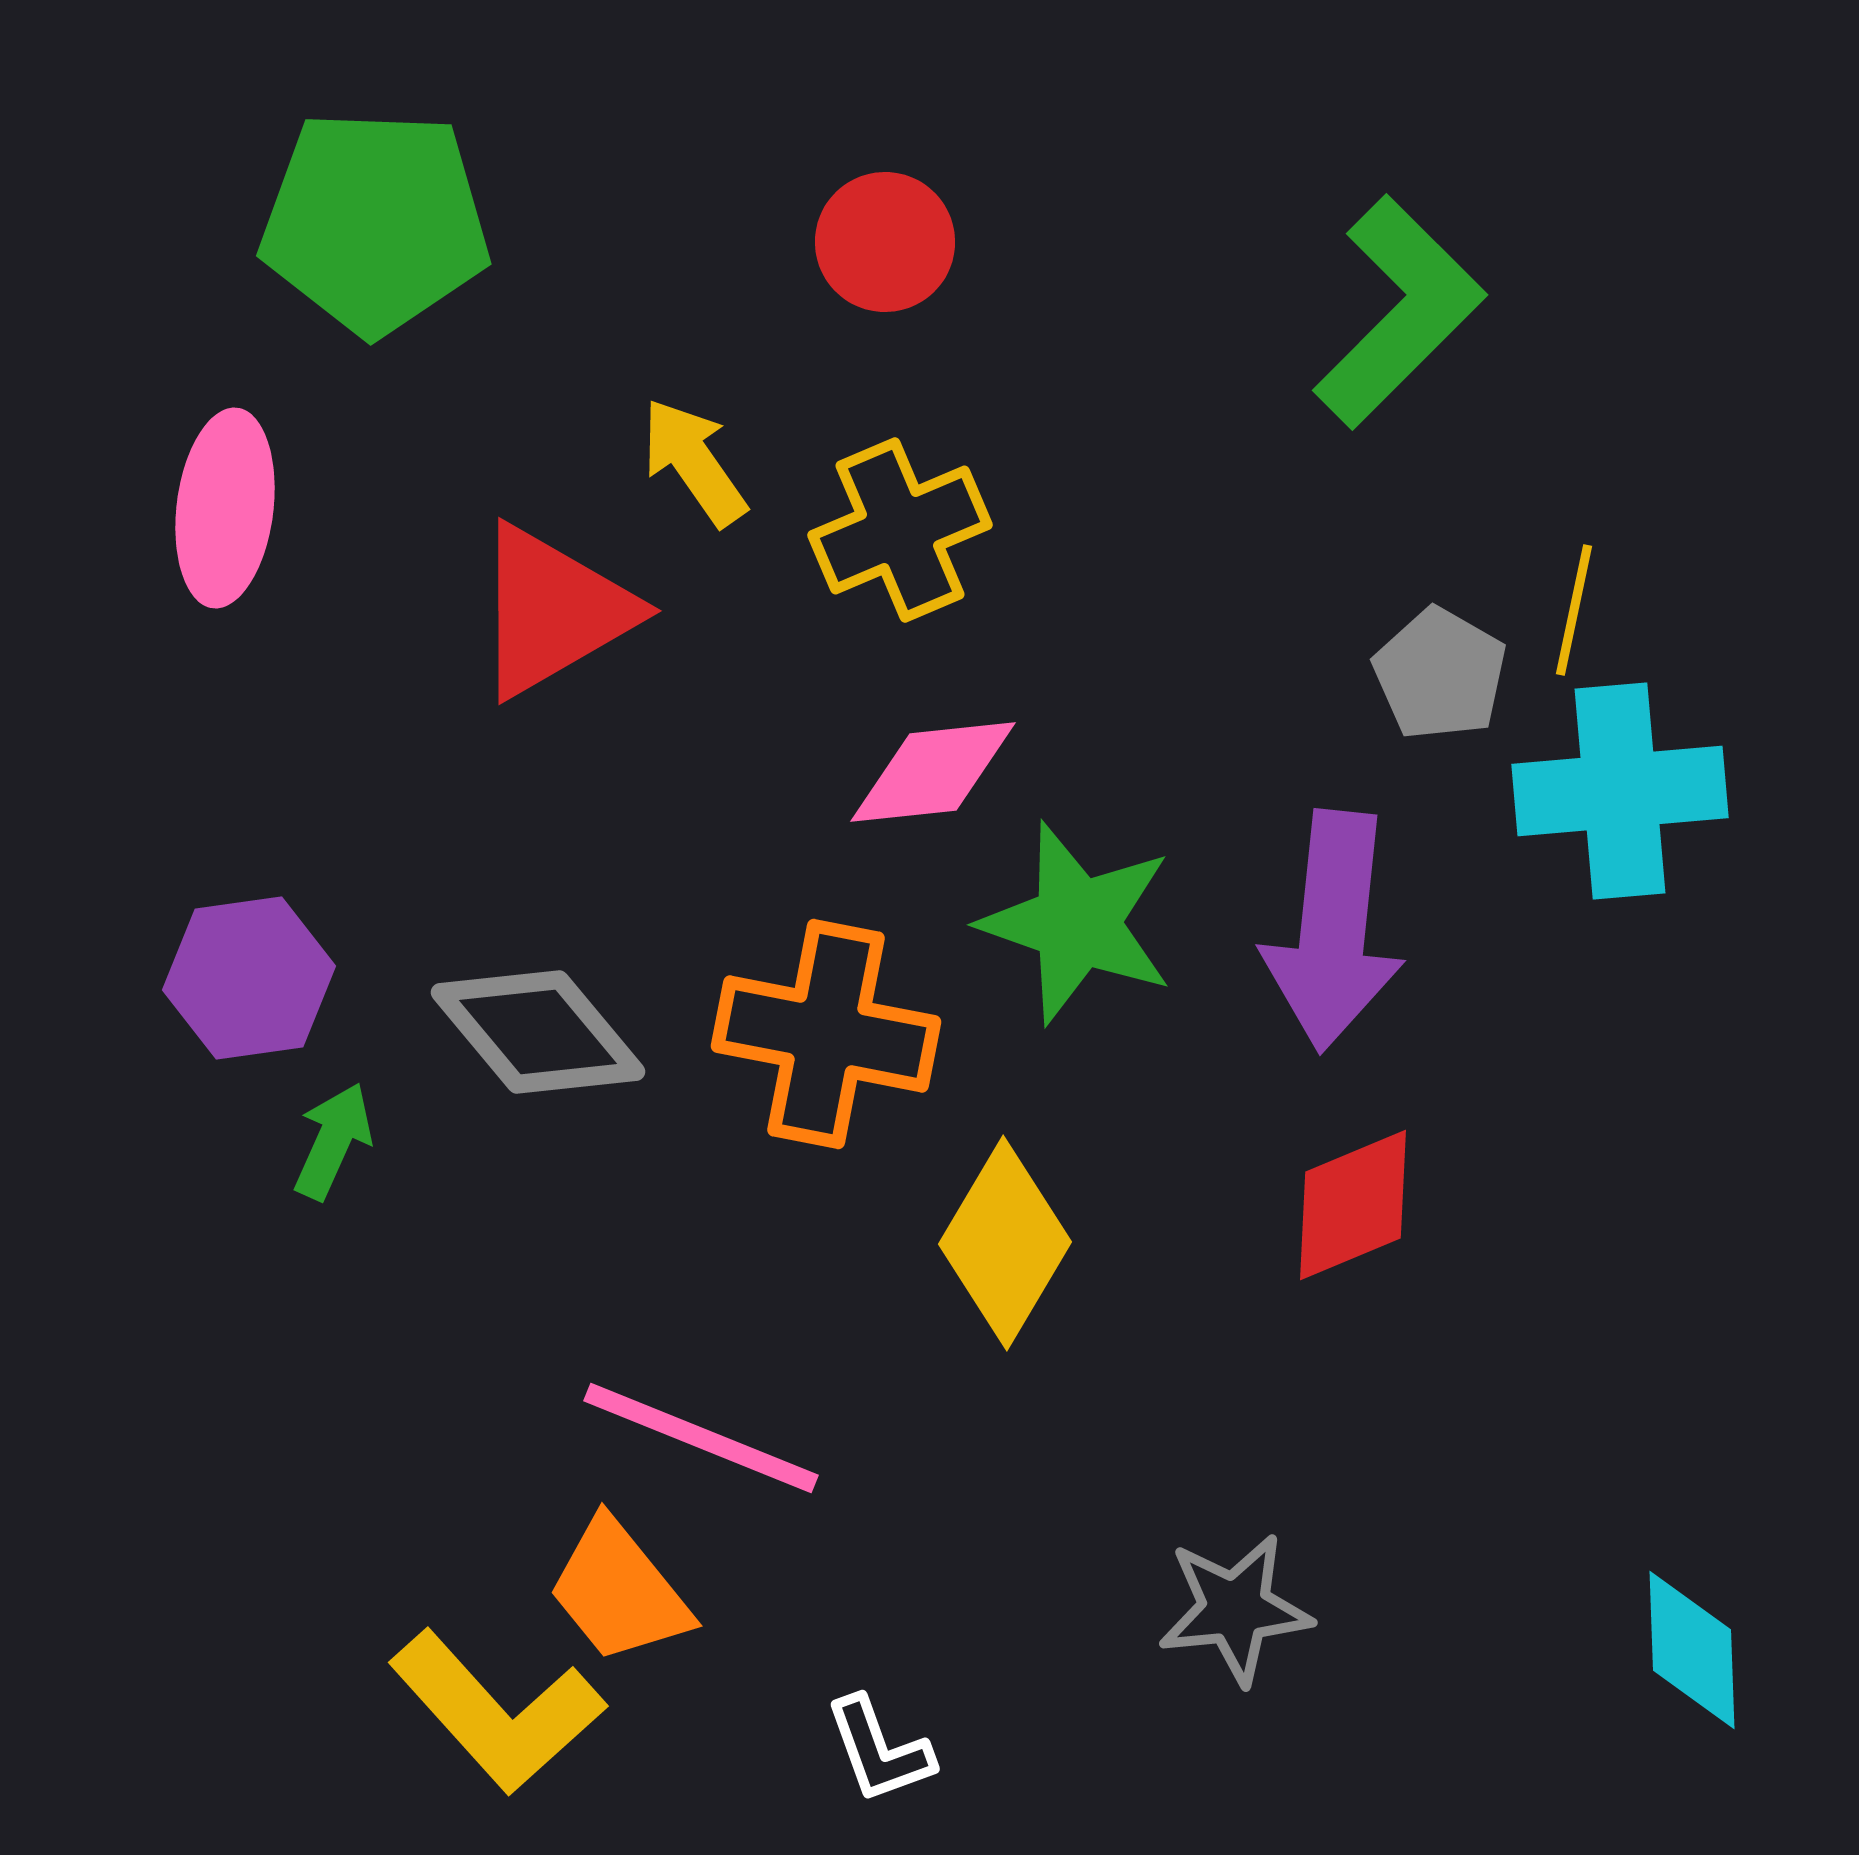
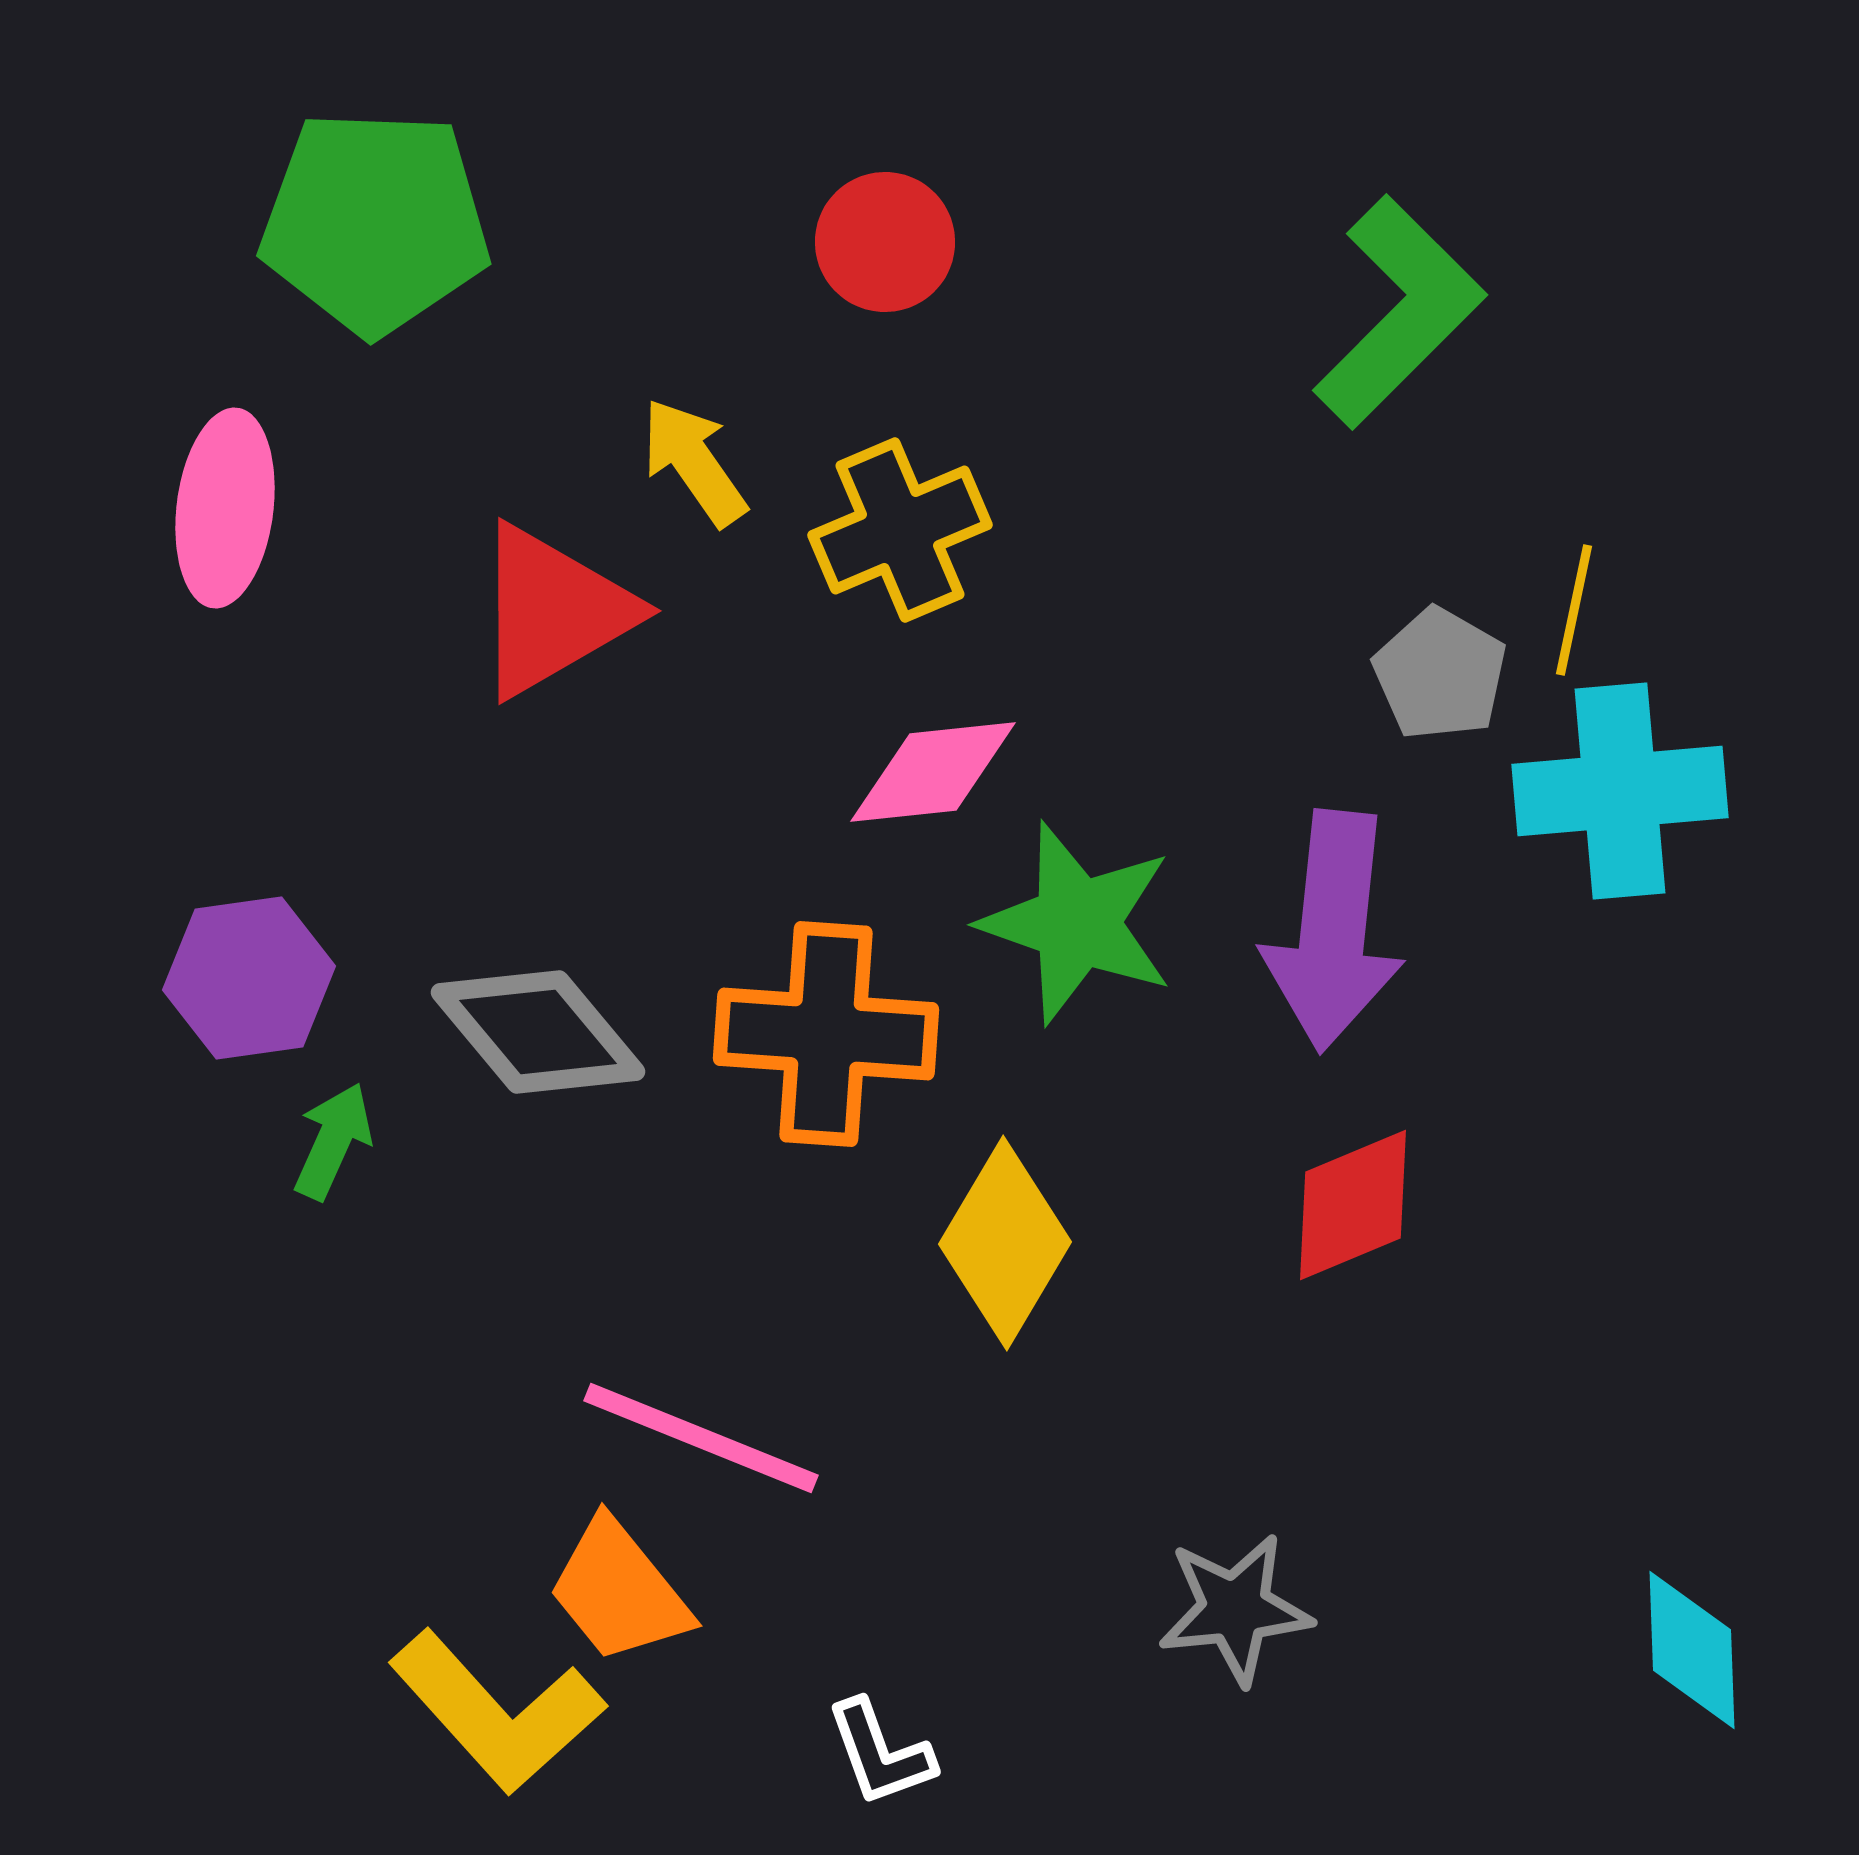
orange cross: rotated 7 degrees counterclockwise
white L-shape: moved 1 px right, 3 px down
